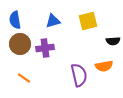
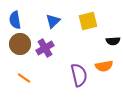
blue triangle: rotated 28 degrees counterclockwise
purple cross: rotated 24 degrees counterclockwise
